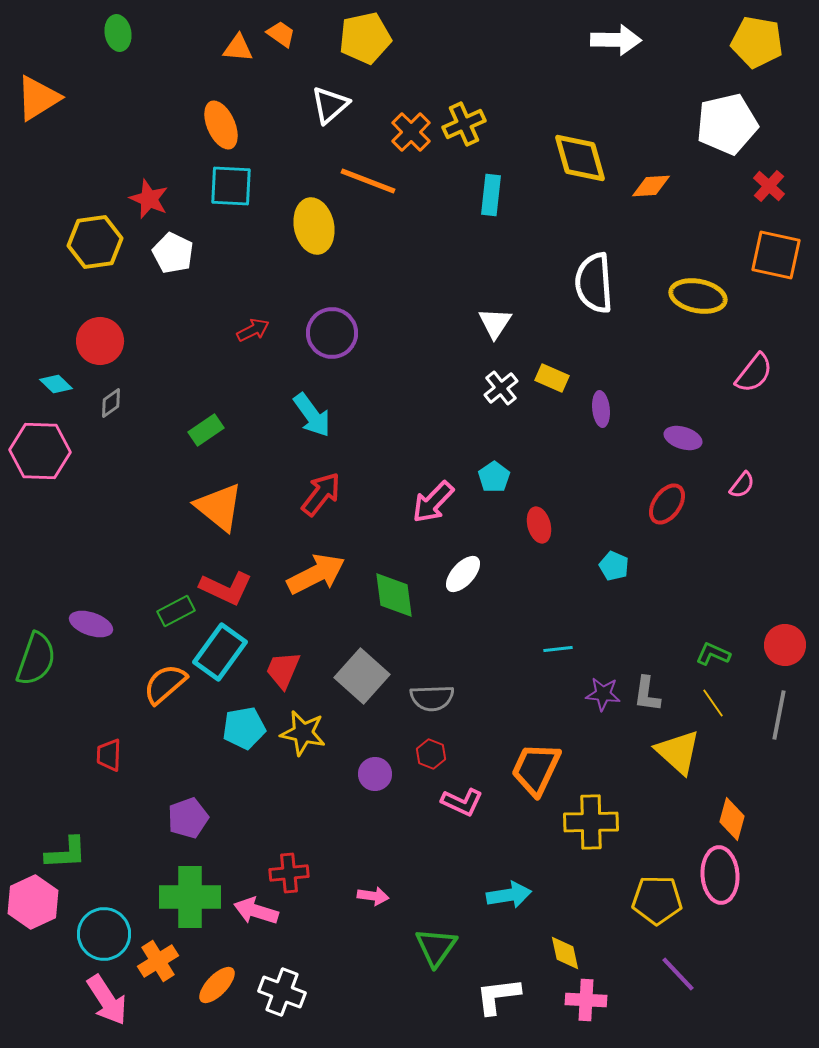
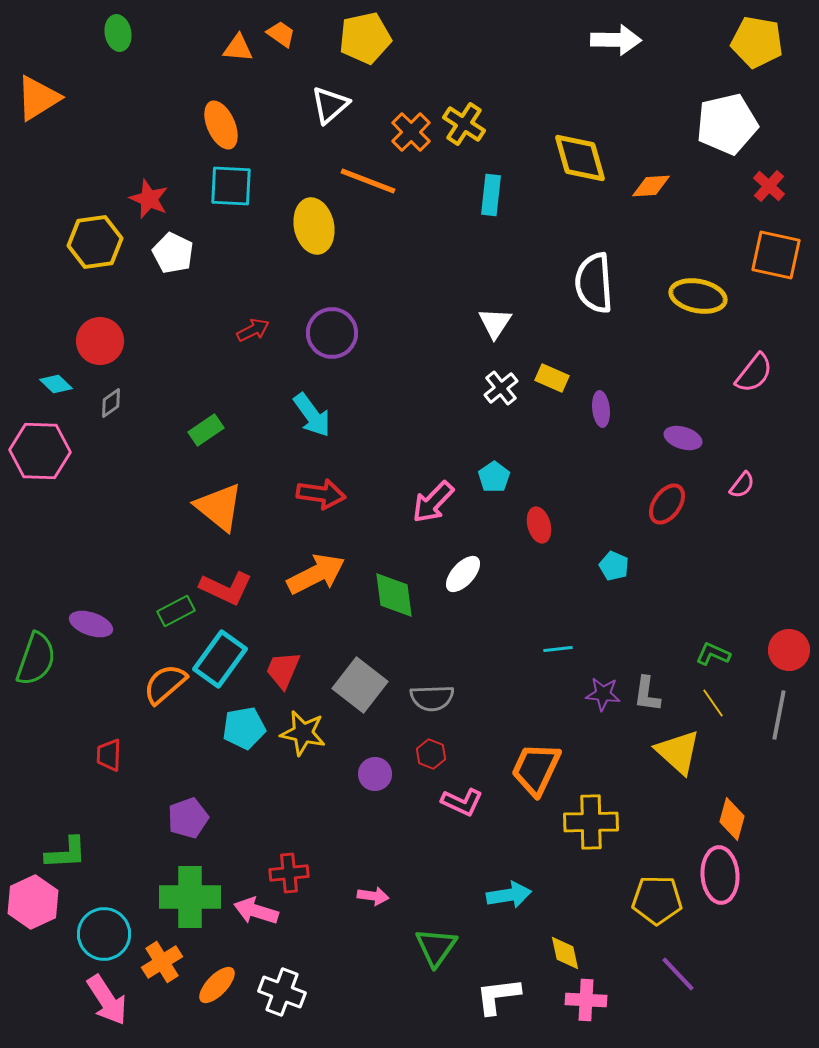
yellow cross at (464, 124): rotated 33 degrees counterclockwise
red arrow at (321, 494): rotated 60 degrees clockwise
red circle at (785, 645): moved 4 px right, 5 px down
cyan rectangle at (220, 652): moved 7 px down
gray square at (362, 676): moved 2 px left, 9 px down; rotated 4 degrees counterclockwise
orange cross at (158, 961): moved 4 px right, 1 px down
